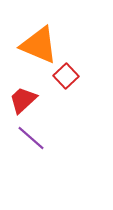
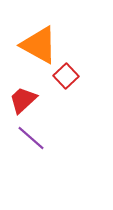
orange triangle: rotated 6 degrees clockwise
